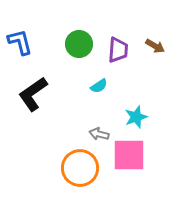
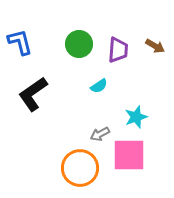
gray arrow: moved 1 px right; rotated 42 degrees counterclockwise
